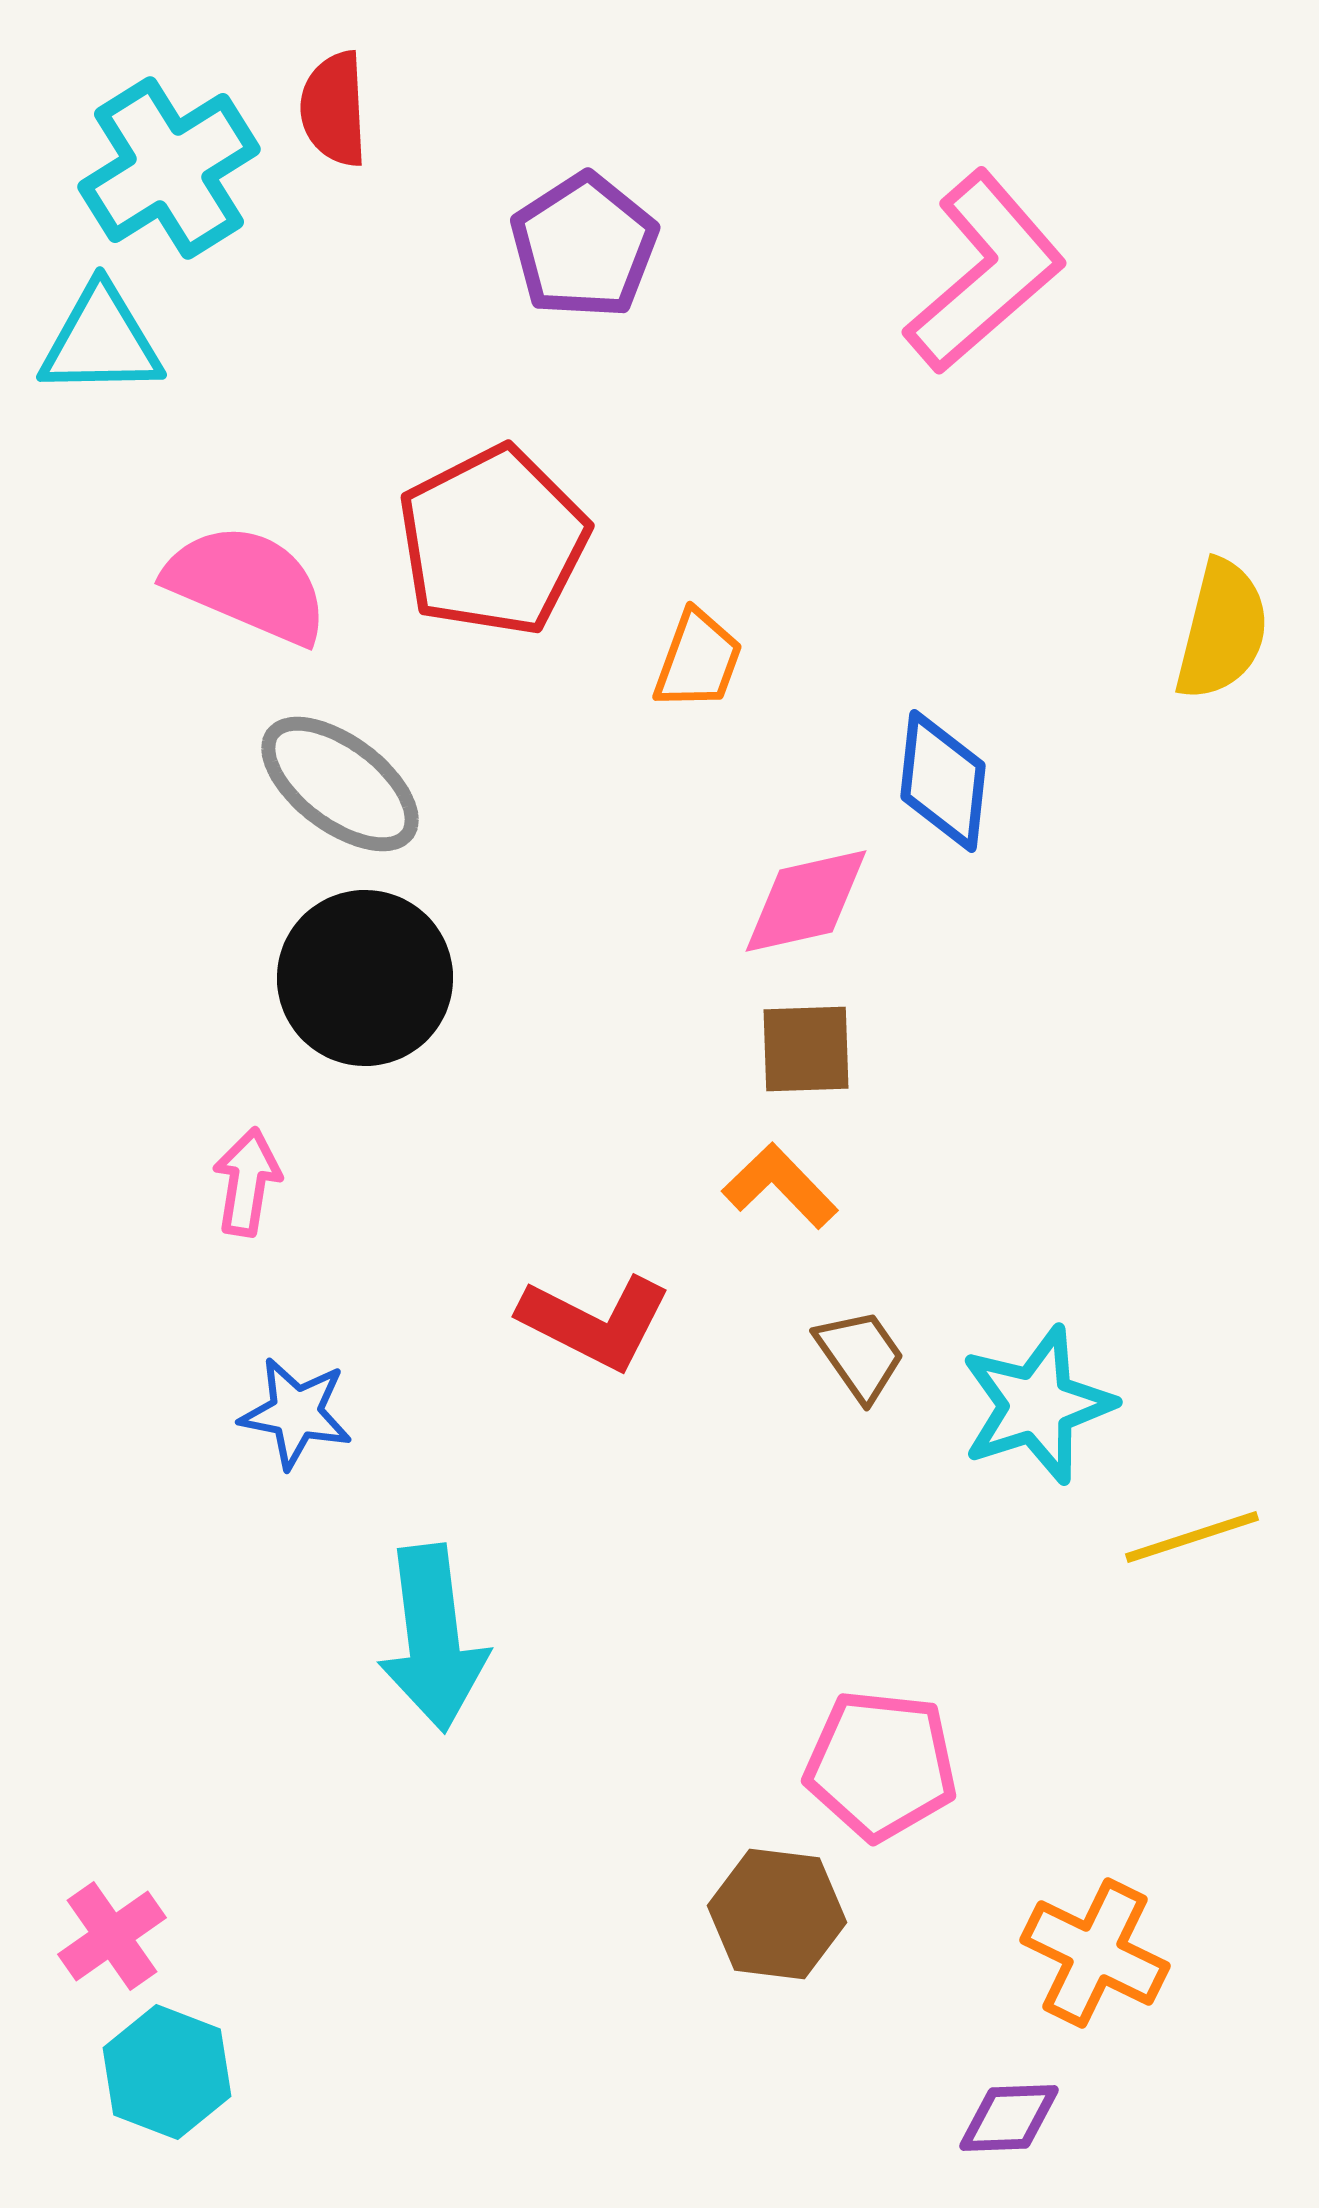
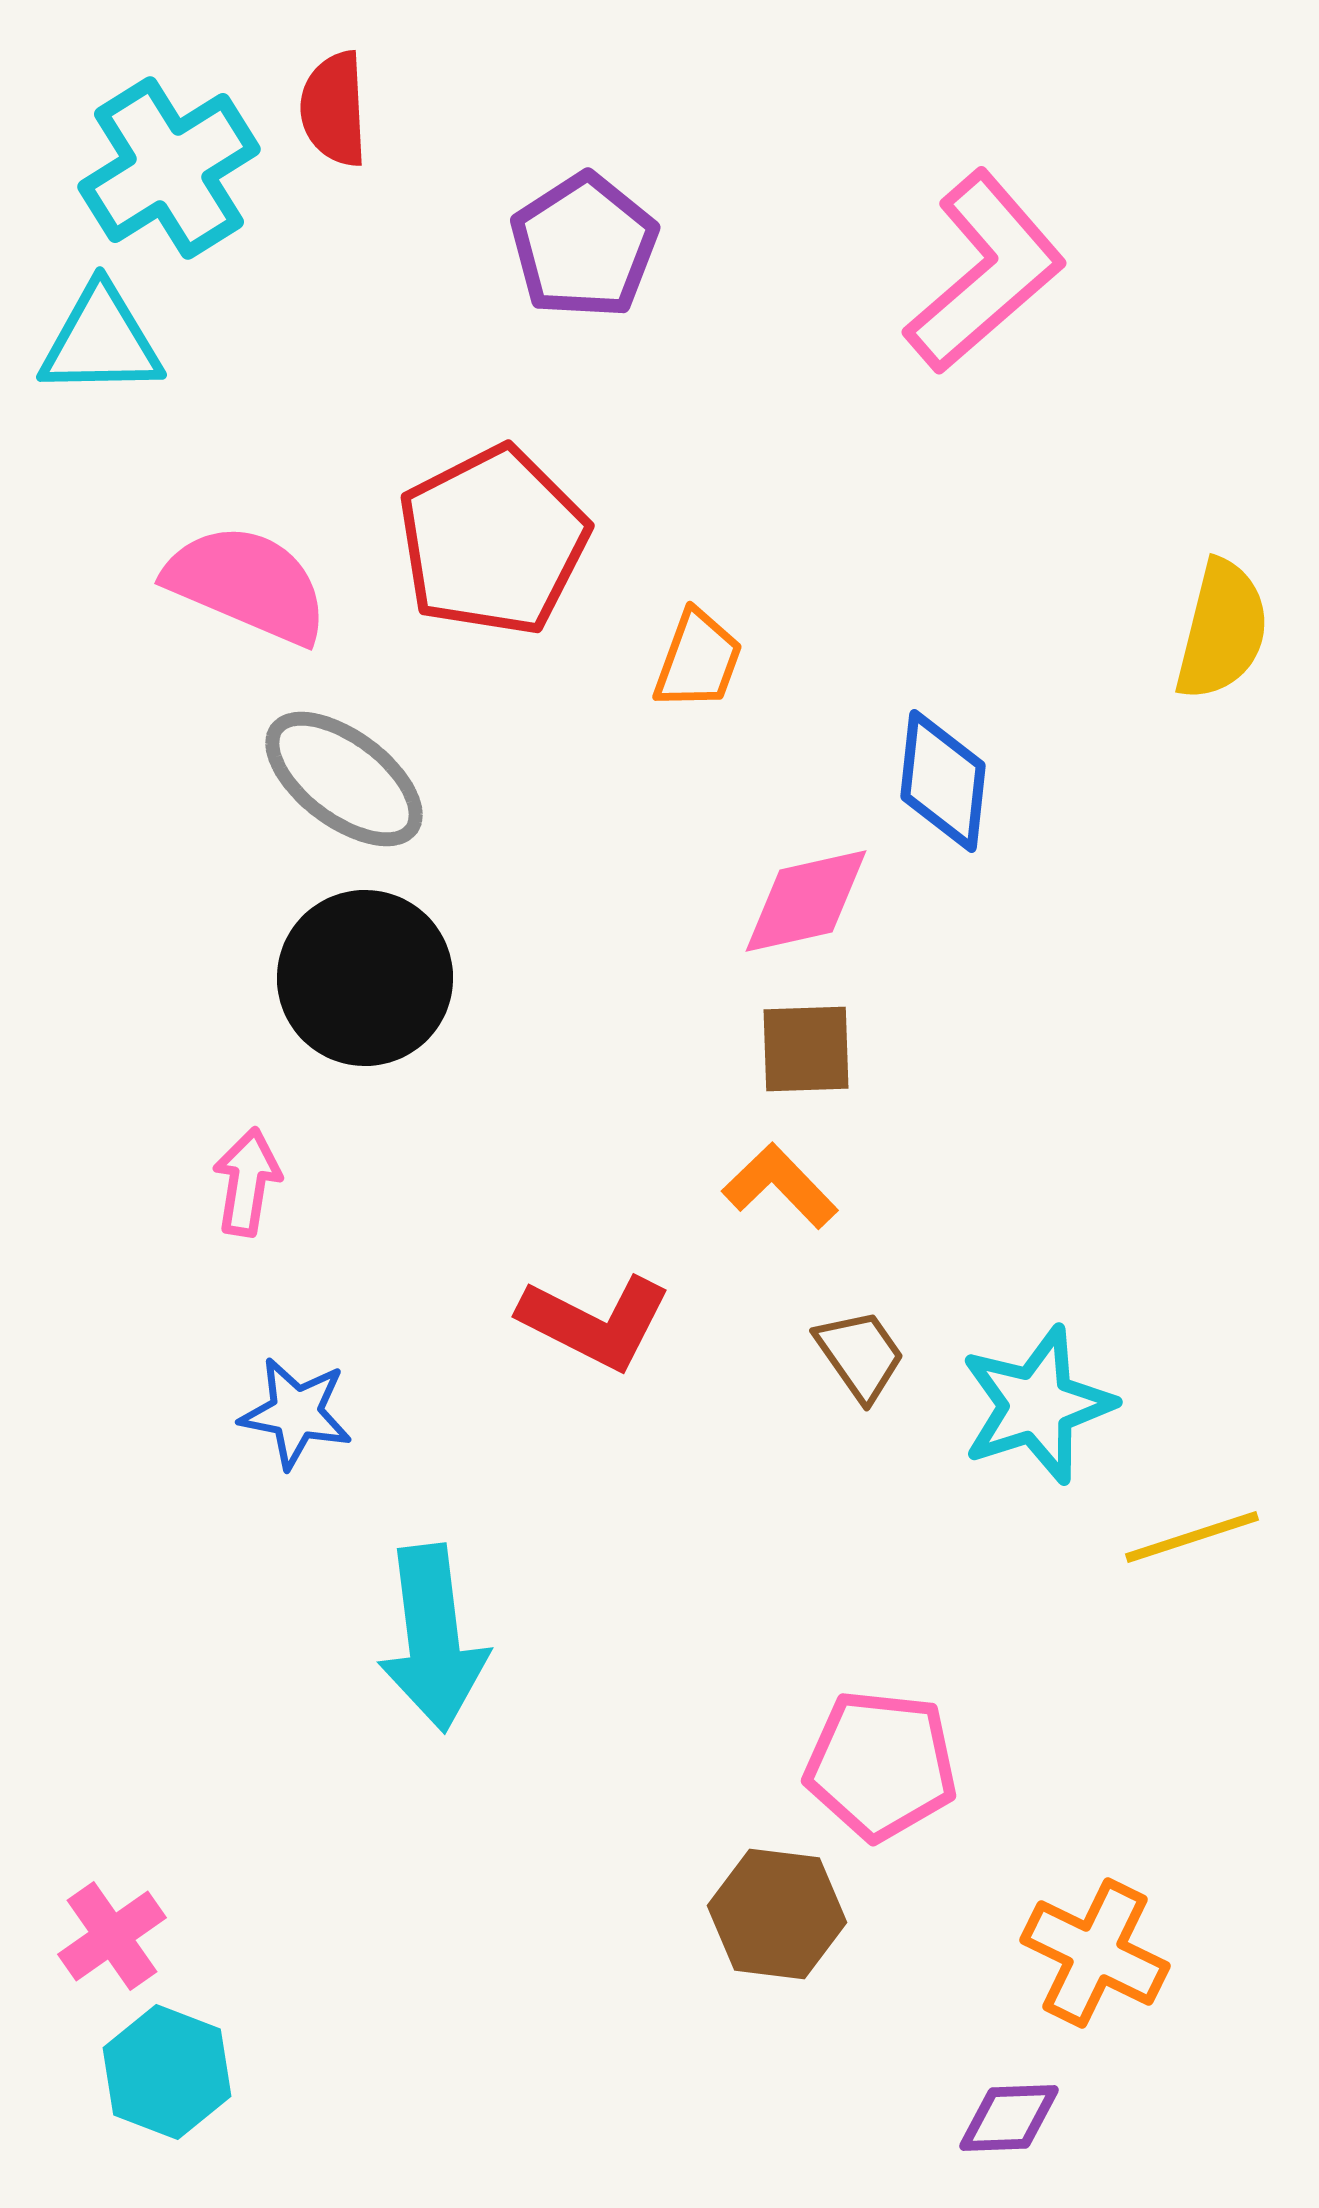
gray ellipse: moved 4 px right, 5 px up
